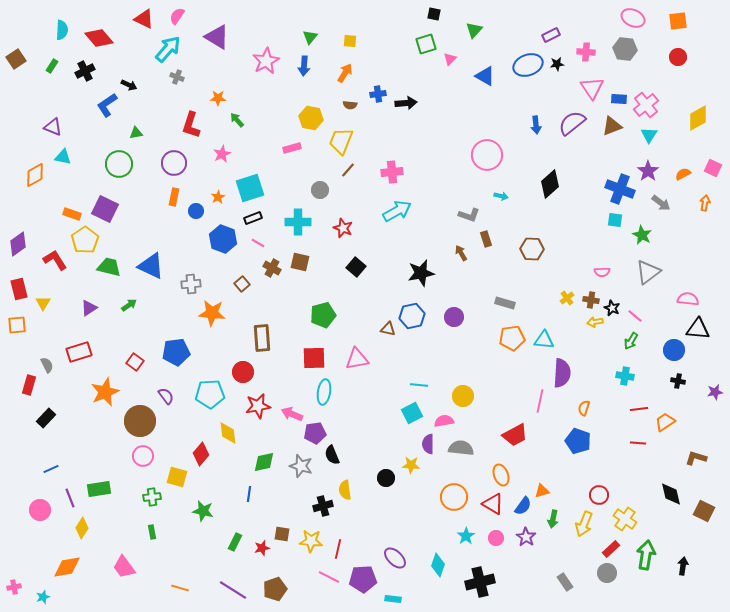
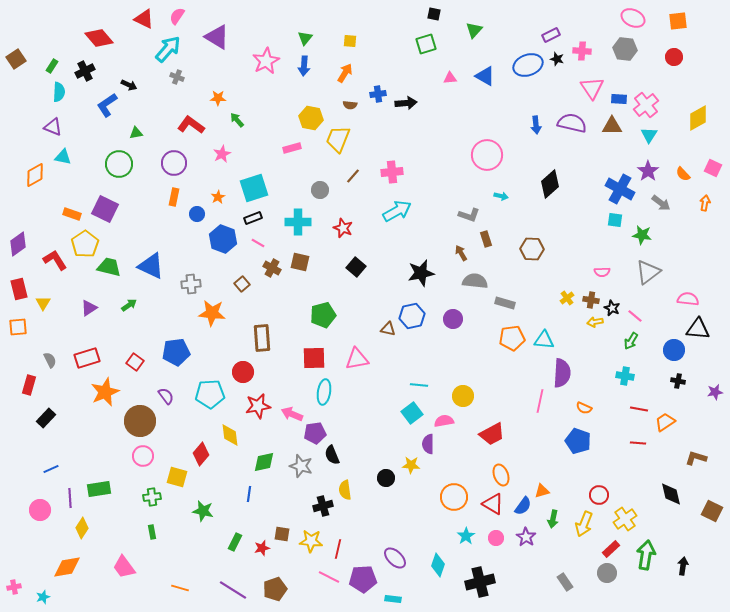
cyan semicircle at (62, 30): moved 3 px left, 62 px down
green triangle at (310, 37): moved 5 px left, 1 px down
pink cross at (586, 52): moved 4 px left, 1 px up
red circle at (678, 57): moved 4 px left
pink triangle at (450, 59): moved 19 px down; rotated 40 degrees clockwise
black star at (557, 64): moved 5 px up; rotated 24 degrees clockwise
purple semicircle at (572, 123): rotated 52 degrees clockwise
red L-shape at (191, 125): rotated 108 degrees clockwise
brown triangle at (612, 126): rotated 20 degrees clockwise
yellow trapezoid at (341, 141): moved 3 px left, 2 px up
brown line at (348, 170): moved 5 px right, 6 px down
orange semicircle at (683, 174): rotated 105 degrees counterclockwise
cyan square at (250, 188): moved 4 px right
blue cross at (620, 189): rotated 8 degrees clockwise
blue circle at (196, 211): moved 1 px right, 3 px down
green star at (642, 235): rotated 18 degrees counterclockwise
yellow pentagon at (85, 240): moved 4 px down
purple circle at (454, 317): moved 1 px left, 2 px down
orange square at (17, 325): moved 1 px right, 2 px down
red rectangle at (79, 352): moved 8 px right, 6 px down
gray semicircle at (47, 365): moved 3 px right, 5 px up
orange semicircle at (584, 408): rotated 84 degrees counterclockwise
red line at (639, 409): rotated 18 degrees clockwise
cyan square at (412, 413): rotated 10 degrees counterclockwise
yellow diamond at (228, 433): moved 2 px right, 2 px down
red trapezoid at (515, 435): moved 23 px left, 1 px up
gray semicircle at (461, 448): moved 14 px right, 167 px up
purple line at (70, 498): rotated 18 degrees clockwise
brown square at (704, 511): moved 8 px right
yellow cross at (625, 519): rotated 20 degrees clockwise
